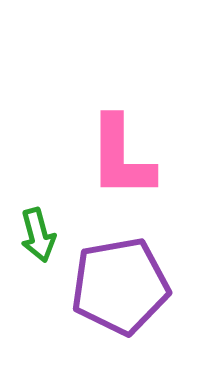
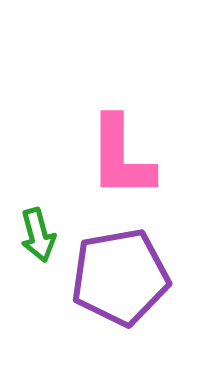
purple pentagon: moved 9 px up
